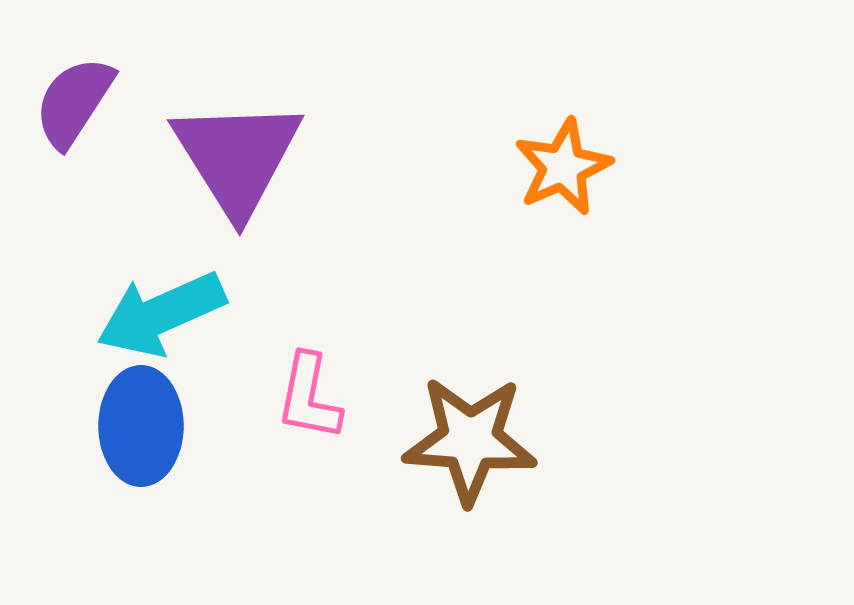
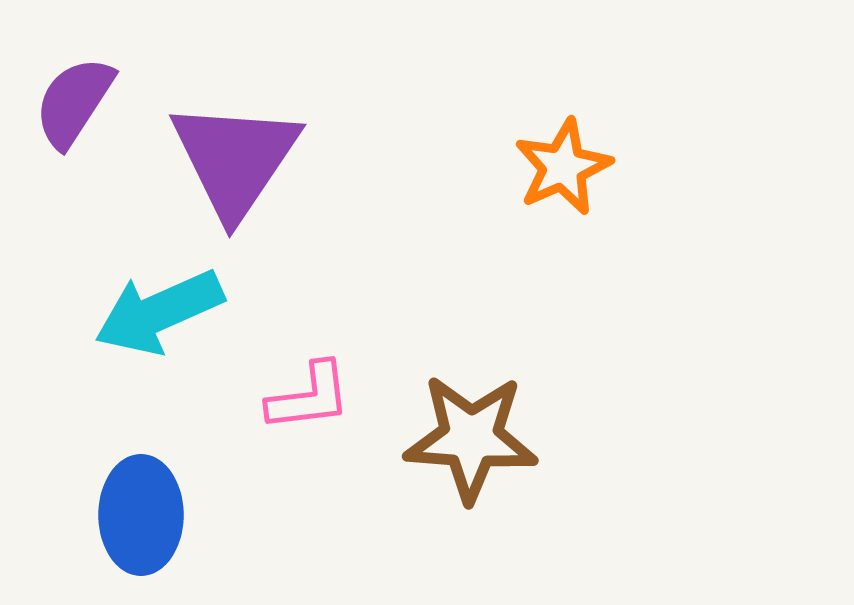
purple triangle: moved 2 px left, 2 px down; rotated 6 degrees clockwise
cyan arrow: moved 2 px left, 2 px up
pink L-shape: rotated 108 degrees counterclockwise
blue ellipse: moved 89 px down
brown star: moved 1 px right, 2 px up
